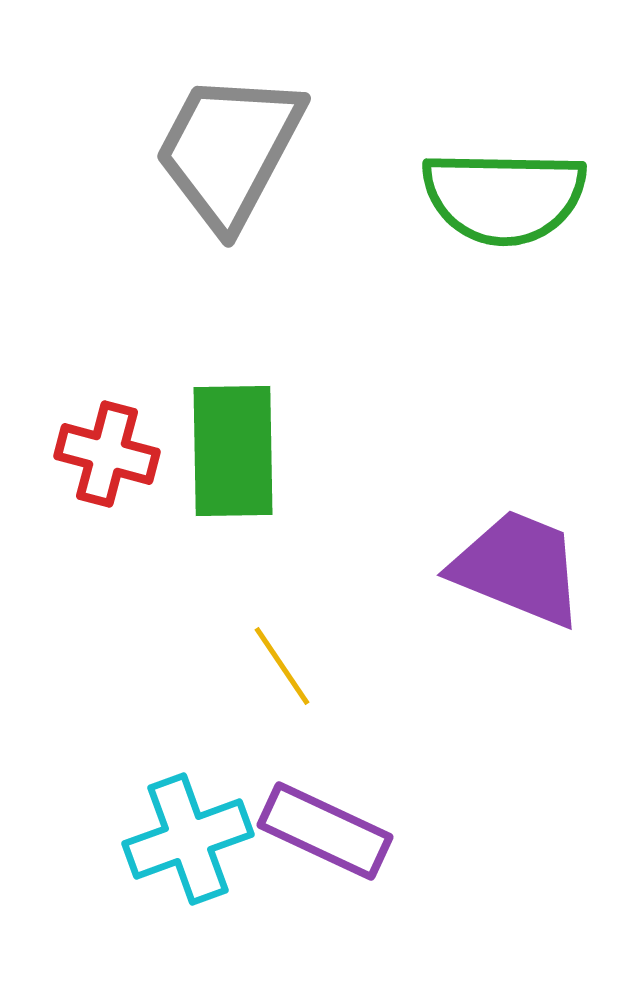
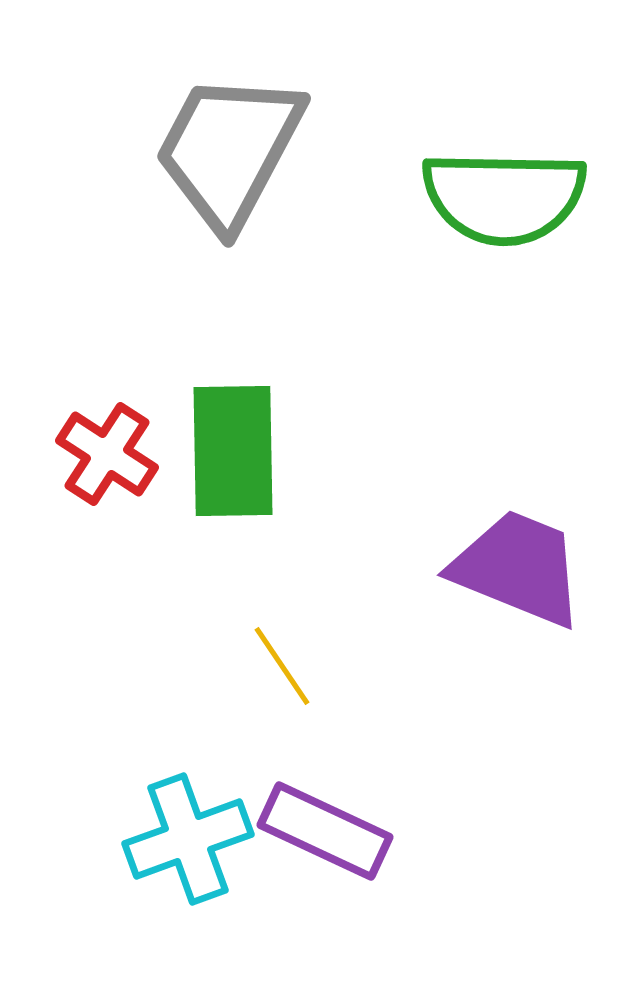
red cross: rotated 18 degrees clockwise
